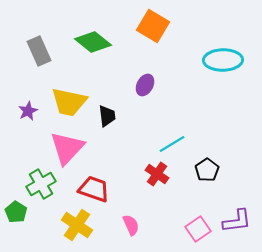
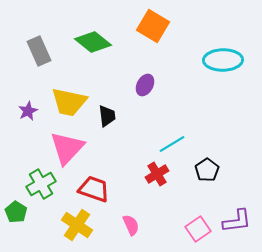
red cross: rotated 25 degrees clockwise
